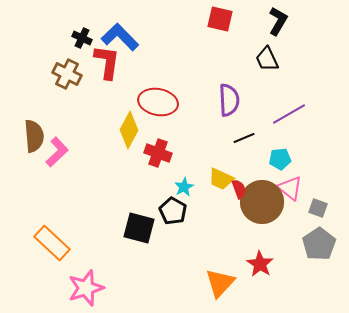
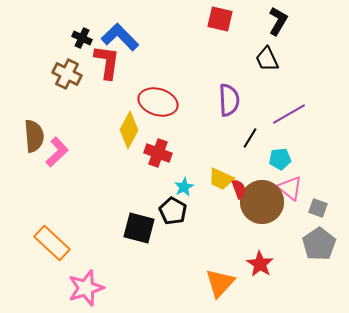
red ellipse: rotated 6 degrees clockwise
black line: moved 6 px right; rotated 35 degrees counterclockwise
